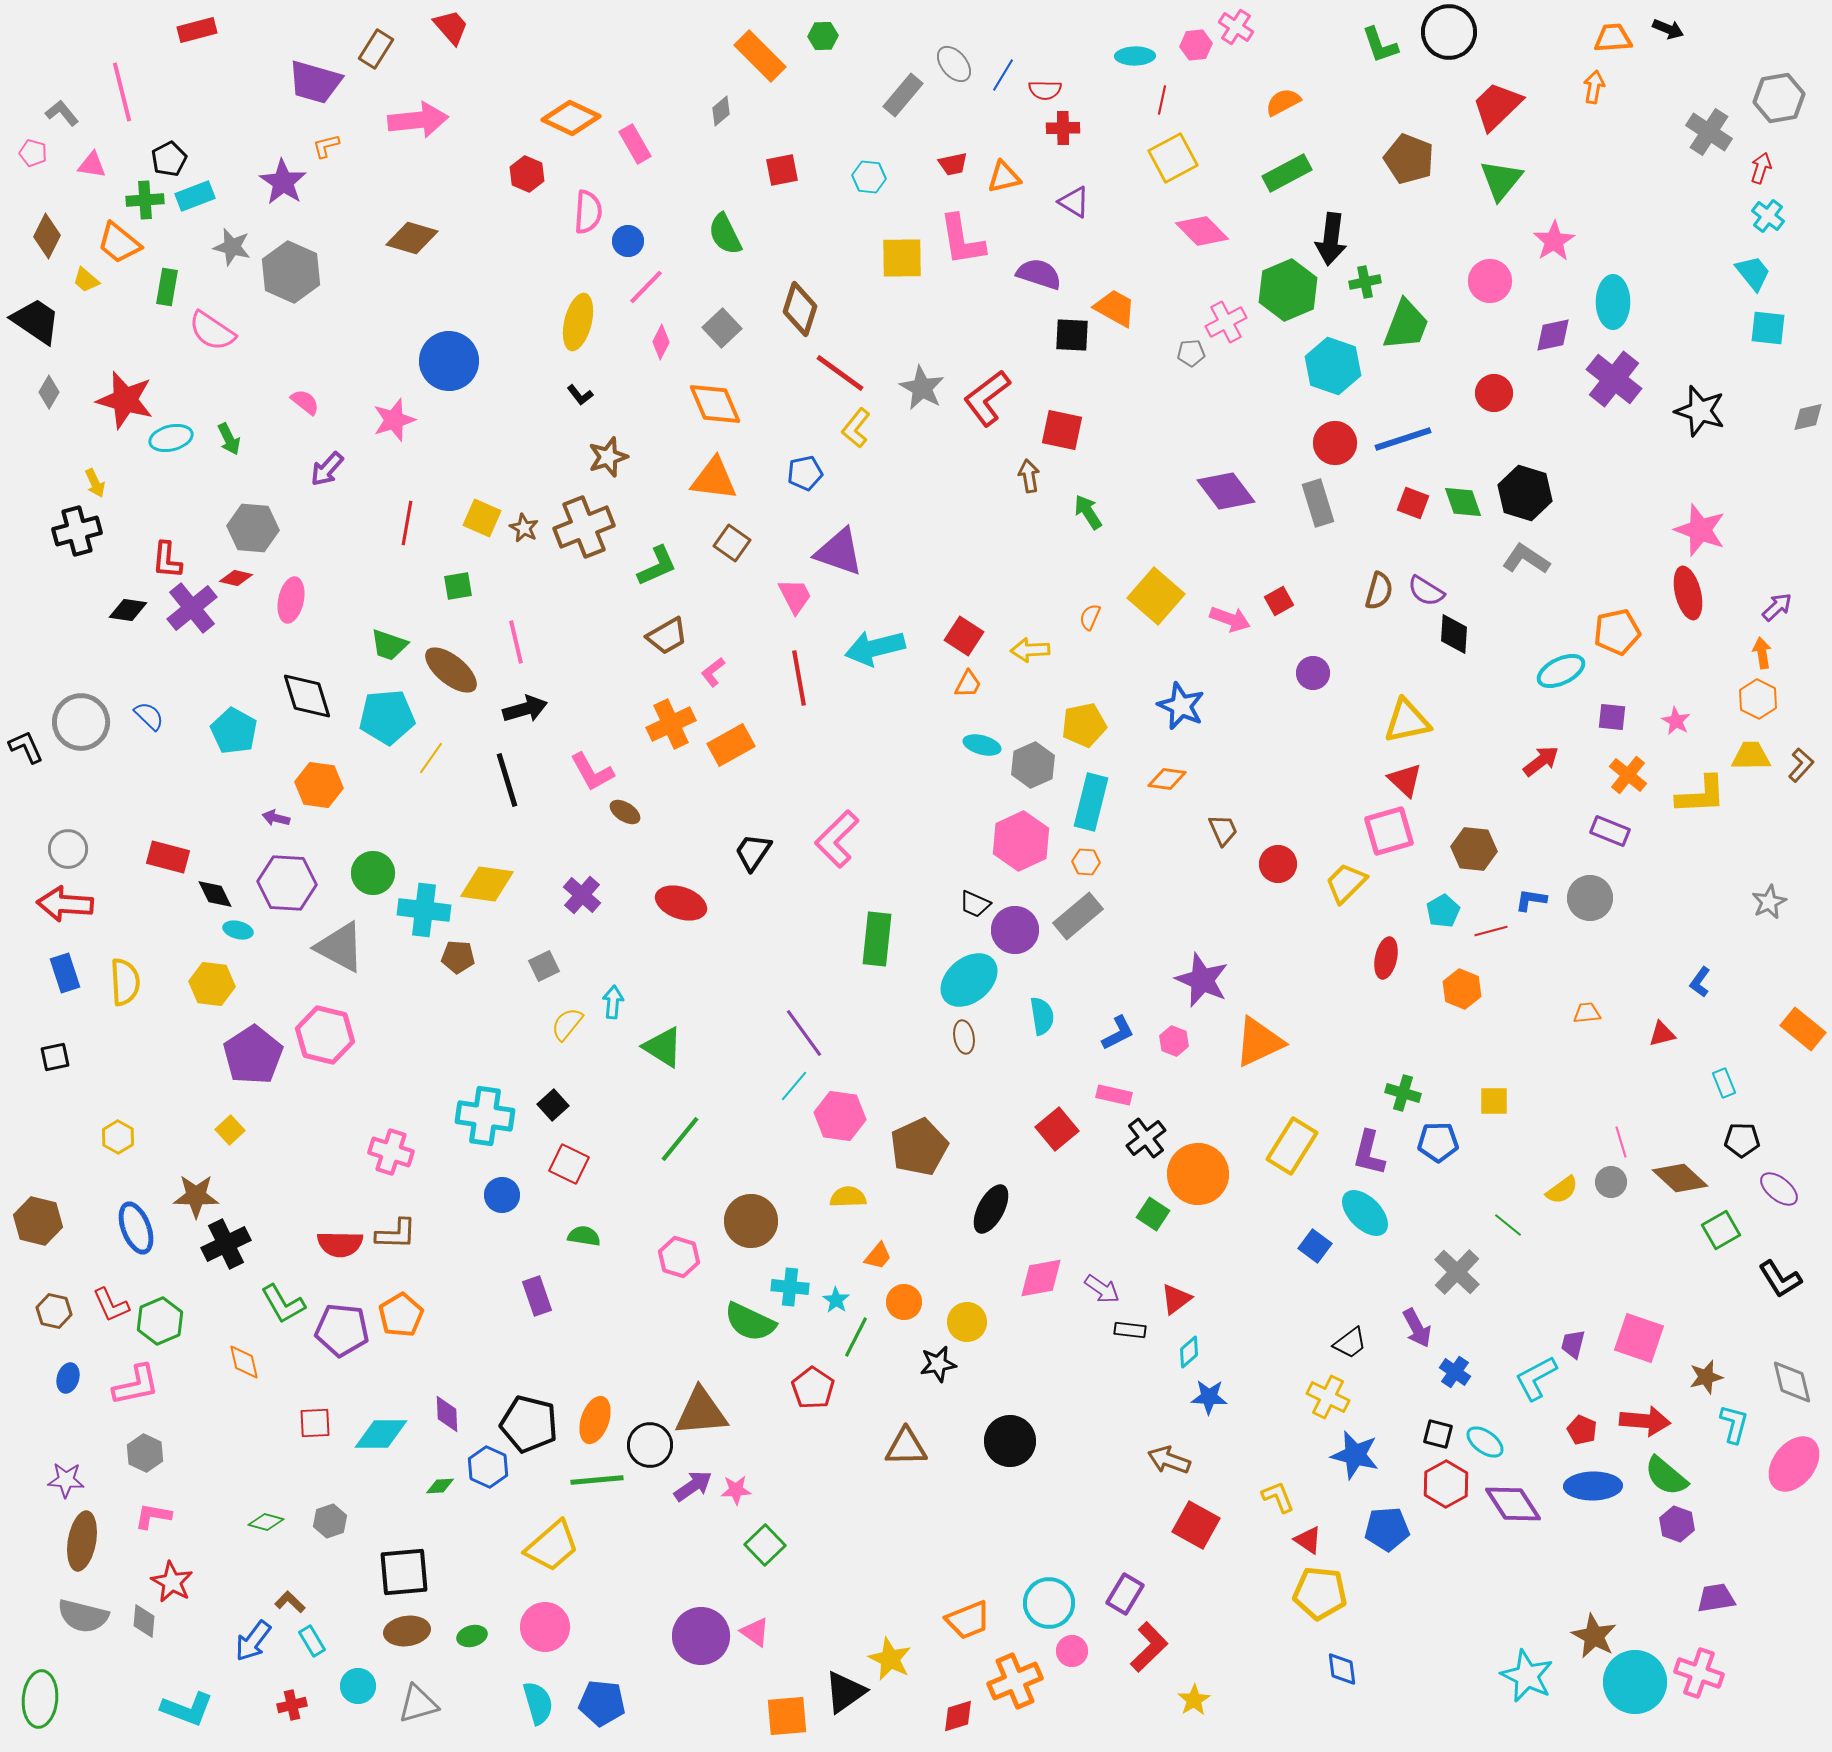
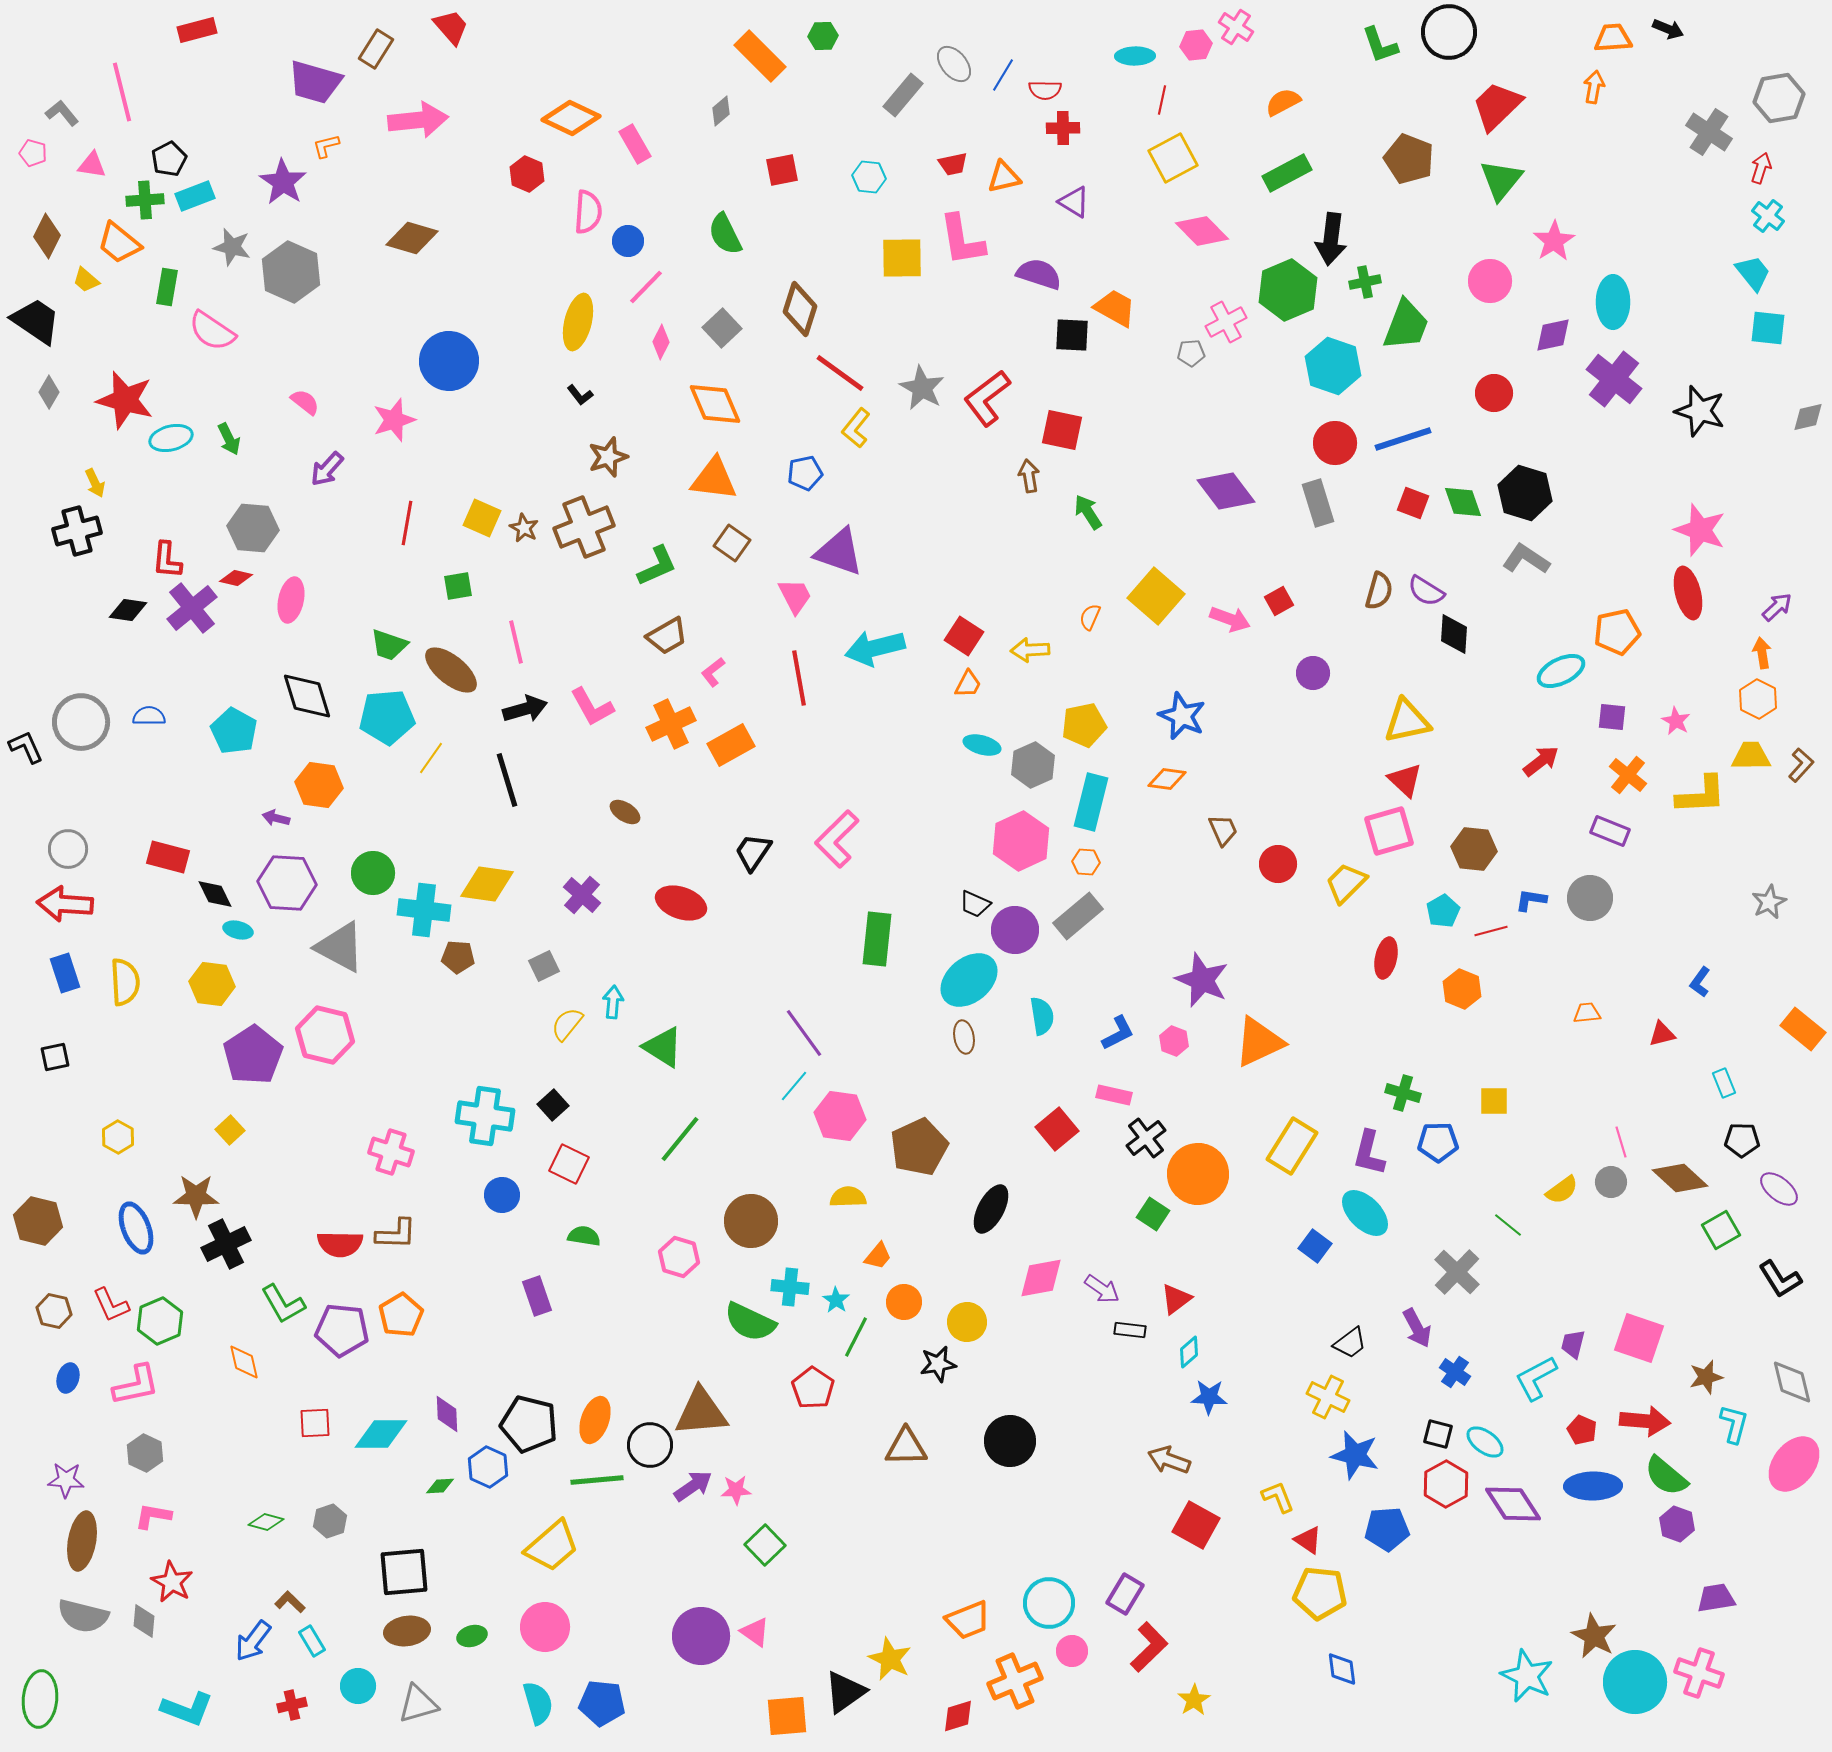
blue star at (1181, 706): moved 1 px right, 10 px down
blue semicircle at (149, 716): rotated 44 degrees counterclockwise
pink L-shape at (592, 772): moved 65 px up
